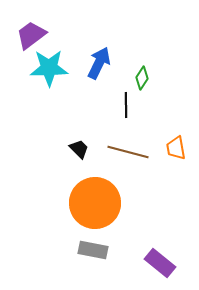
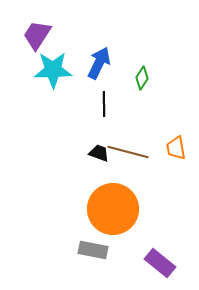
purple trapezoid: moved 6 px right; rotated 20 degrees counterclockwise
cyan star: moved 4 px right, 2 px down
black line: moved 22 px left, 1 px up
black trapezoid: moved 20 px right, 4 px down; rotated 25 degrees counterclockwise
orange circle: moved 18 px right, 6 px down
